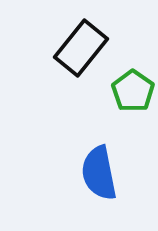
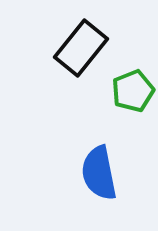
green pentagon: rotated 15 degrees clockwise
